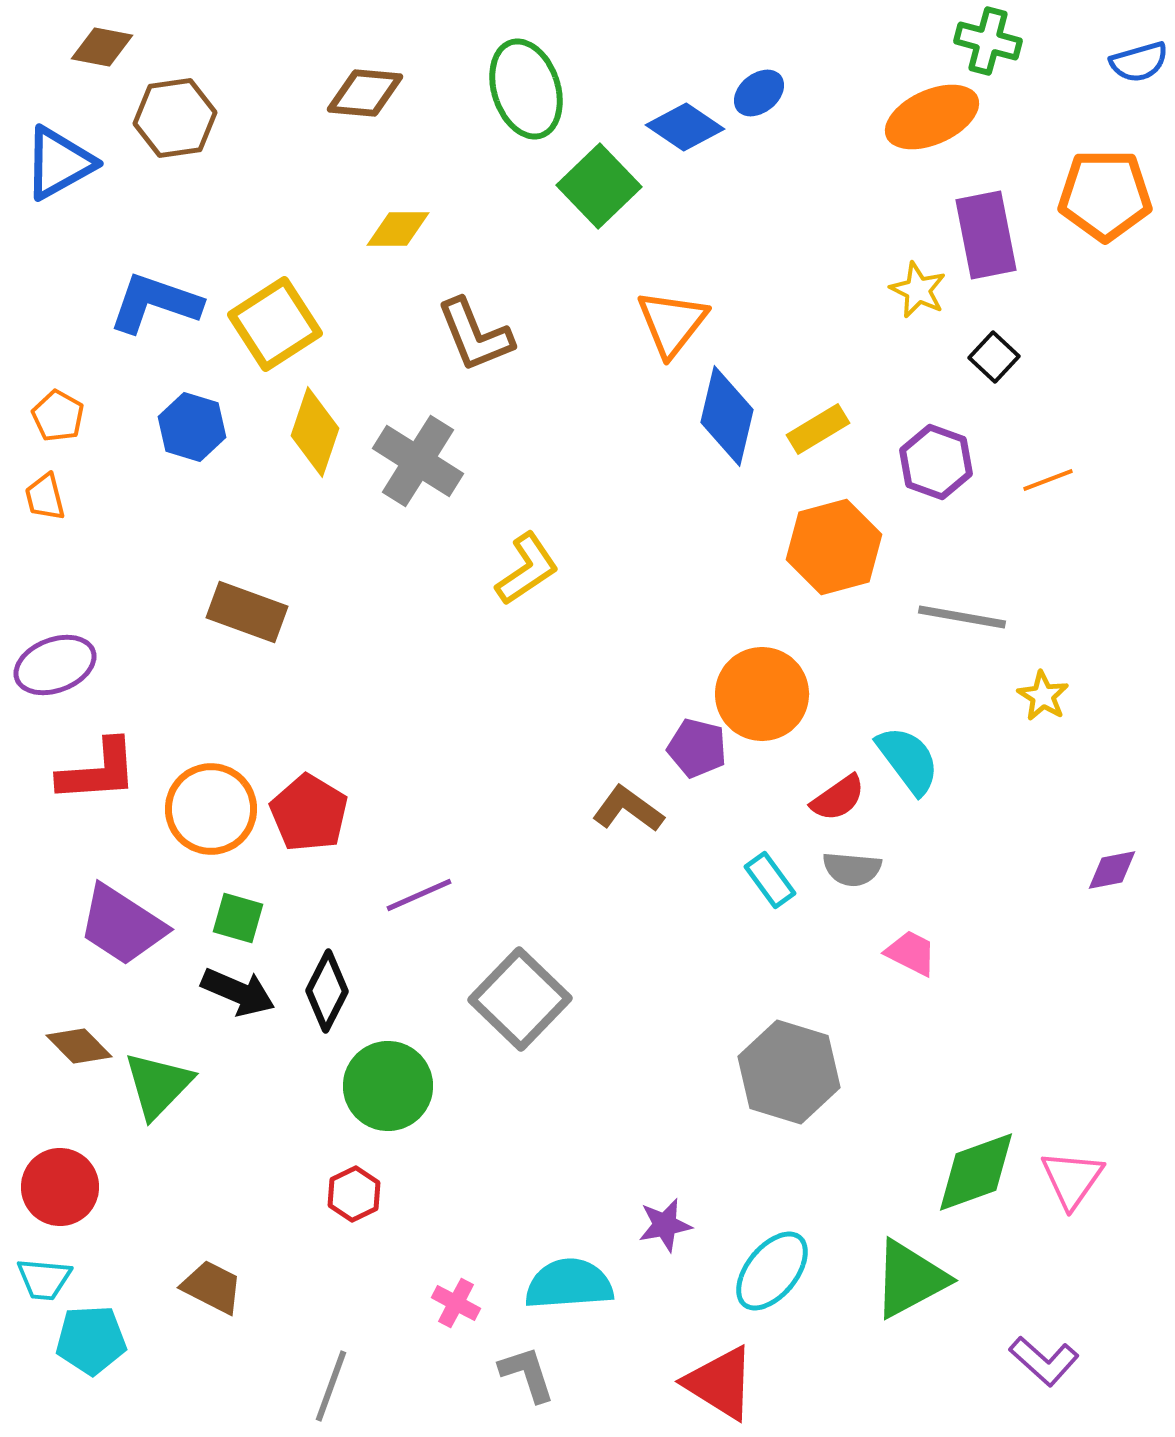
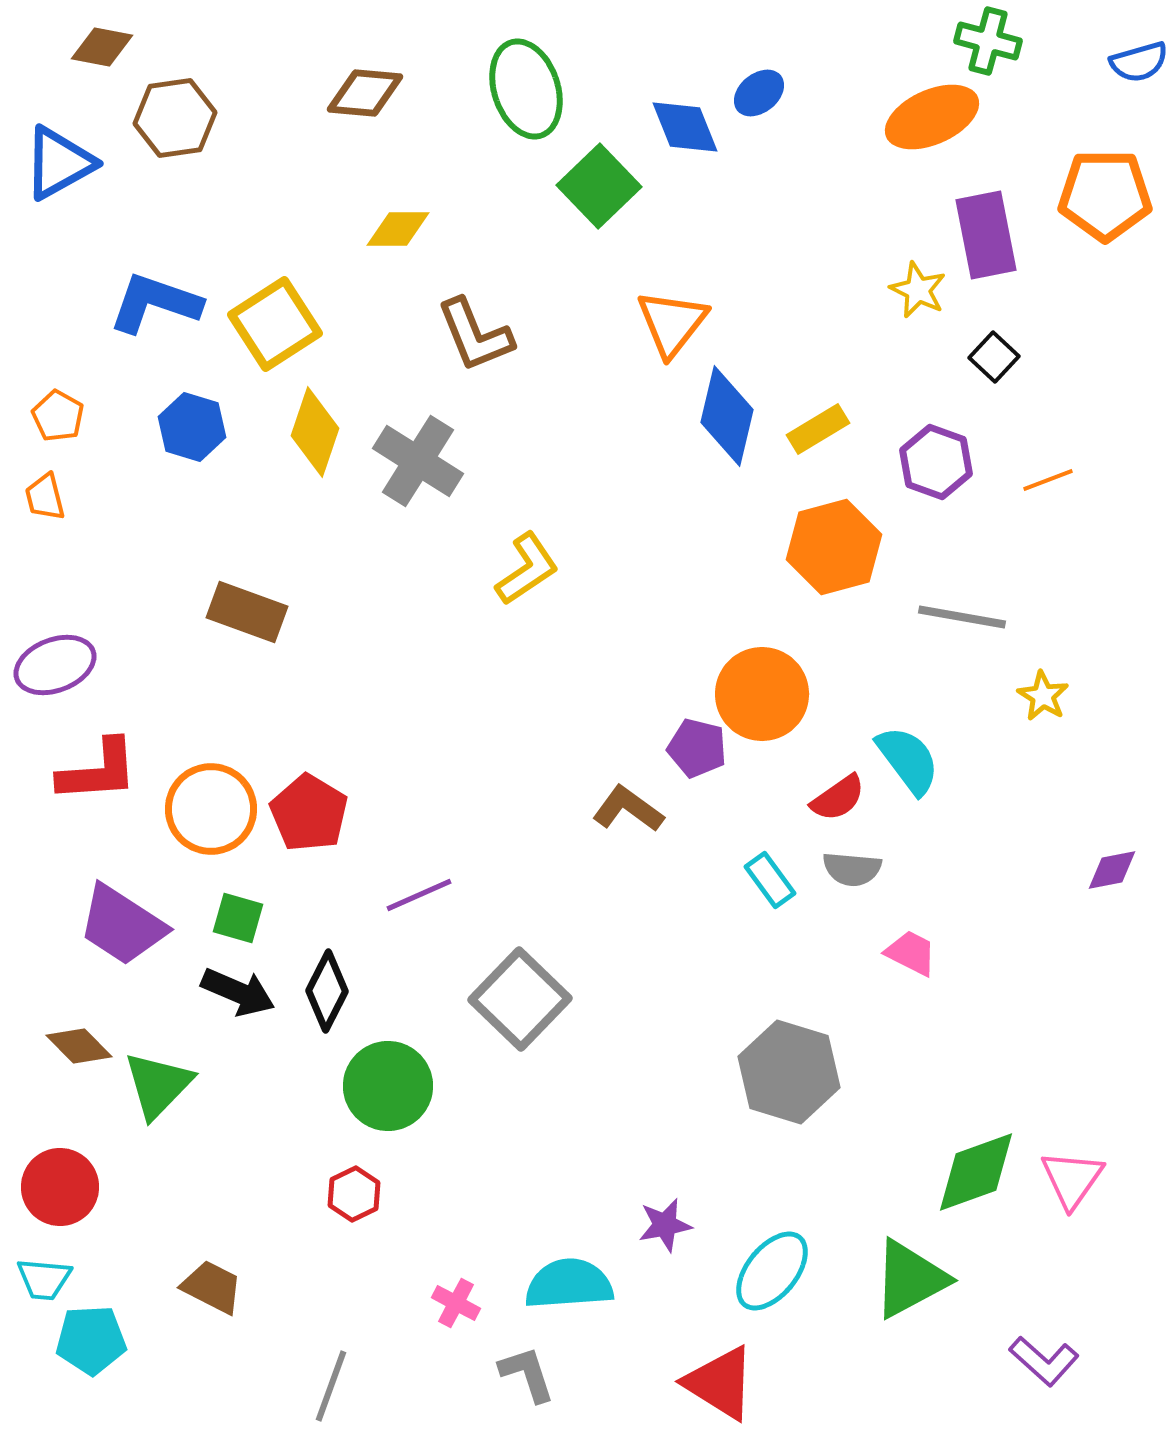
blue diamond at (685, 127): rotated 34 degrees clockwise
